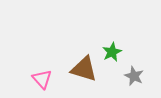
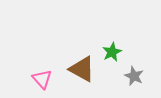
brown triangle: moved 2 px left; rotated 12 degrees clockwise
